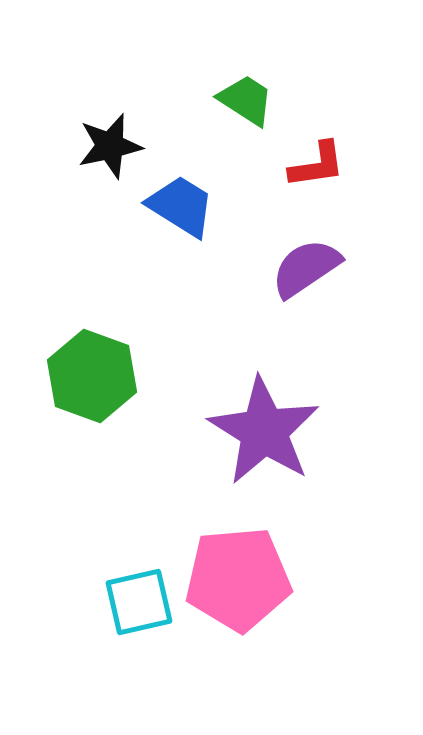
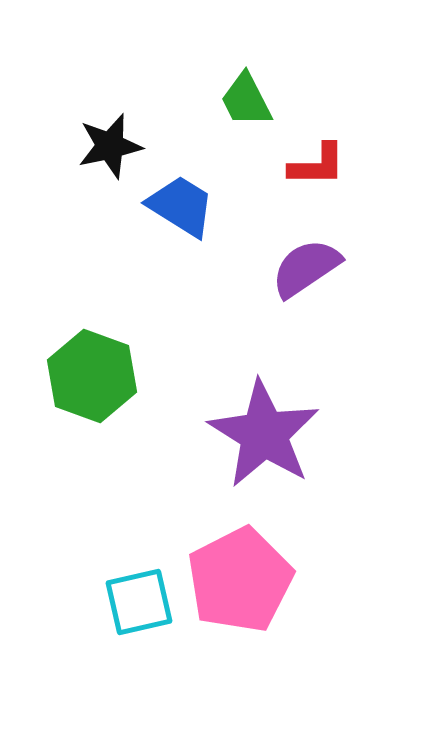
green trapezoid: rotated 150 degrees counterclockwise
red L-shape: rotated 8 degrees clockwise
purple star: moved 3 px down
pink pentagon: moved 2 px right, 1 px down; rotated 22 degrees counterclockwise
